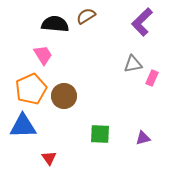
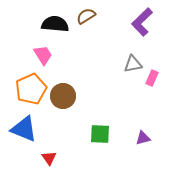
brown circle: moved 1 px left
blue triangle: moved 1 px right, 3 px down; rotated 24 degrees clockwise
